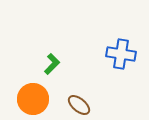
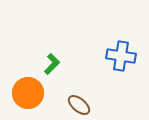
blue cross: moved 2 px down
orange circle: moved 5 px left, 6 px up
